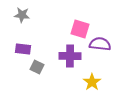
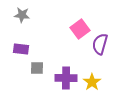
pink square: rotated 36 degrees clockwise
purple semicircle: rotated 80 degrees counterclockwise
purple rectangle: moved 2 px left
purple cross: moved 4 px left, 22 px down
gray square: moved 1 px down; rotated 24 degrees counterclockwise
